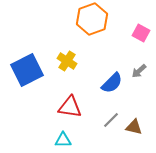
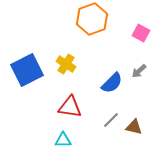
yellow cross: moved 1 px left, 3 px down
